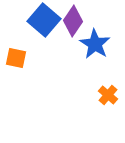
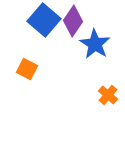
orange square: moved 11 px right, 11 px down; rotated 15 degrees clockwise
